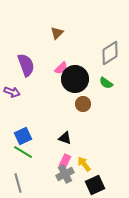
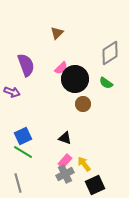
pink rectangle: rotated 16 degrees clockwise
